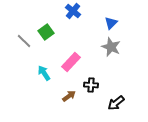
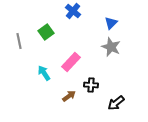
gray line: moved 5 px left; rotated 35 degrees clockwise
